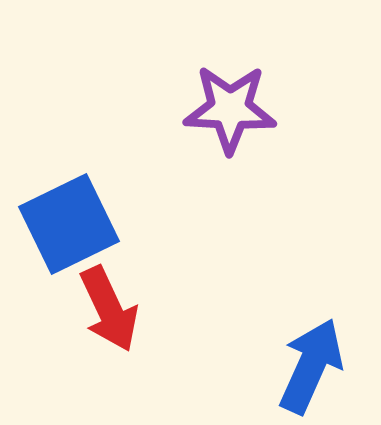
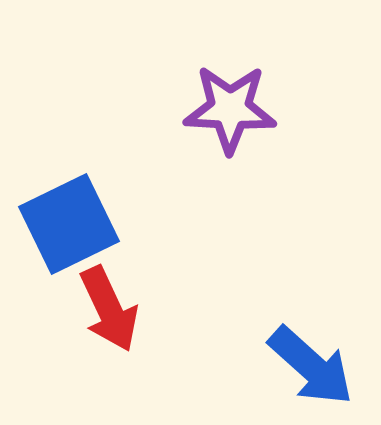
blue arrow: rotated 108 degrees clockwise
